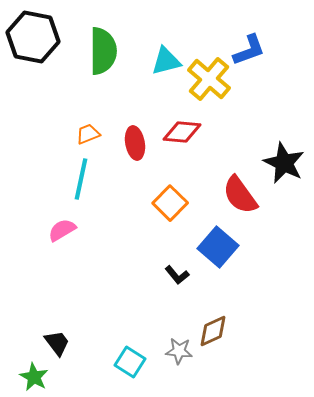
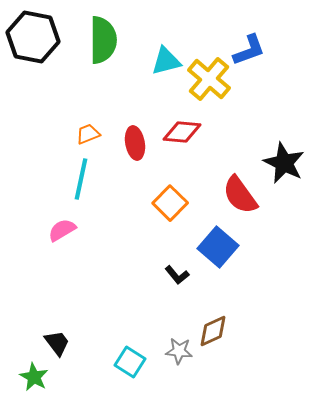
green semicircle: moved 11 px up
